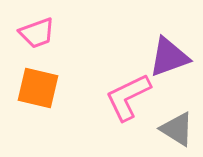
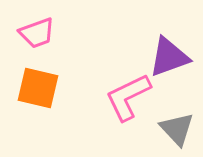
gray triangle: rotated 15 degrees clockwise
